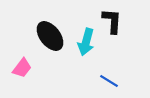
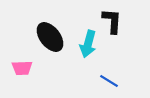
black ellipse: moved 1 px down
cyan arrow: moved 2 px right, 2 px down
pink trapezoid: rotated 50 degrees clockwise
